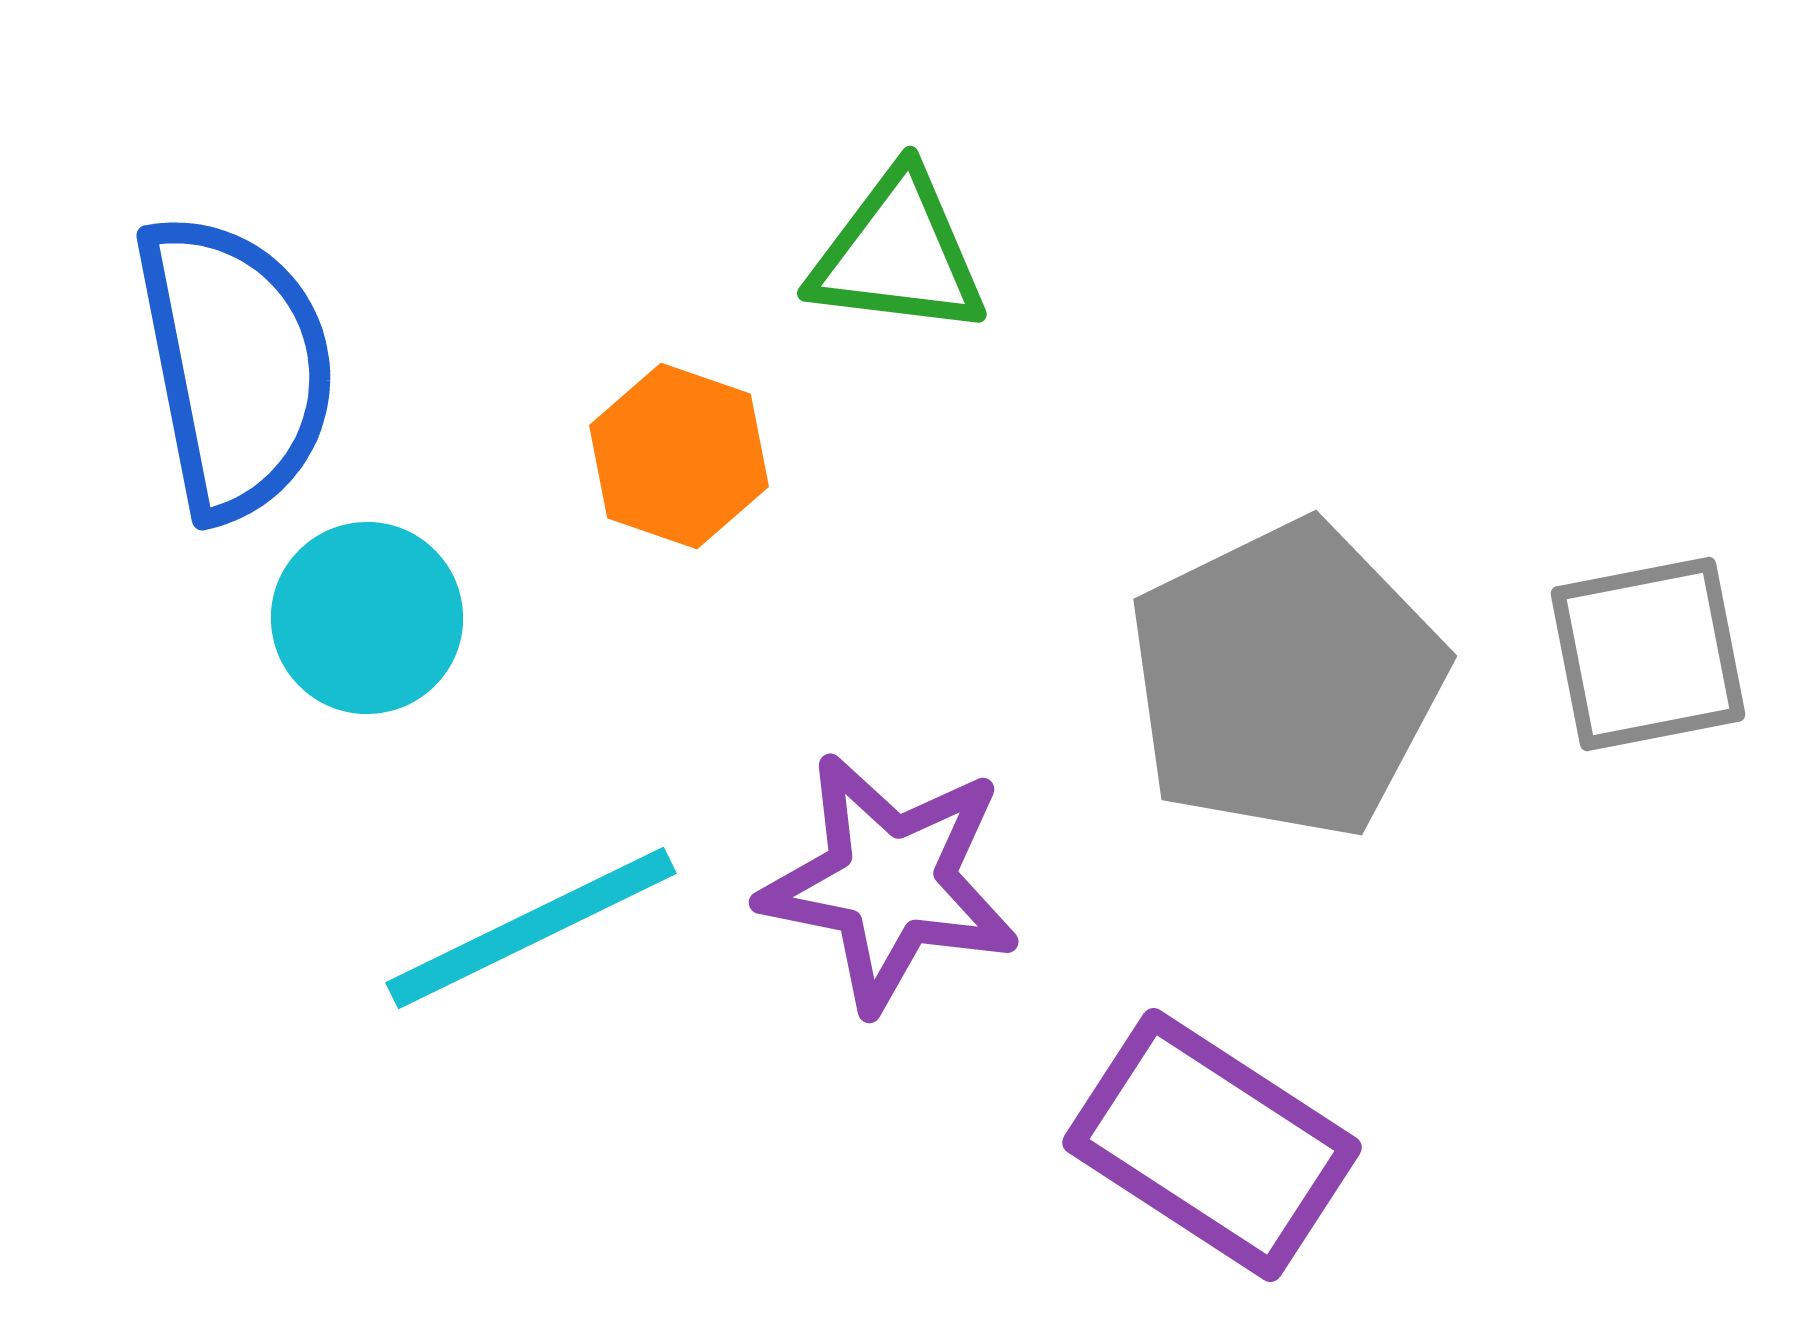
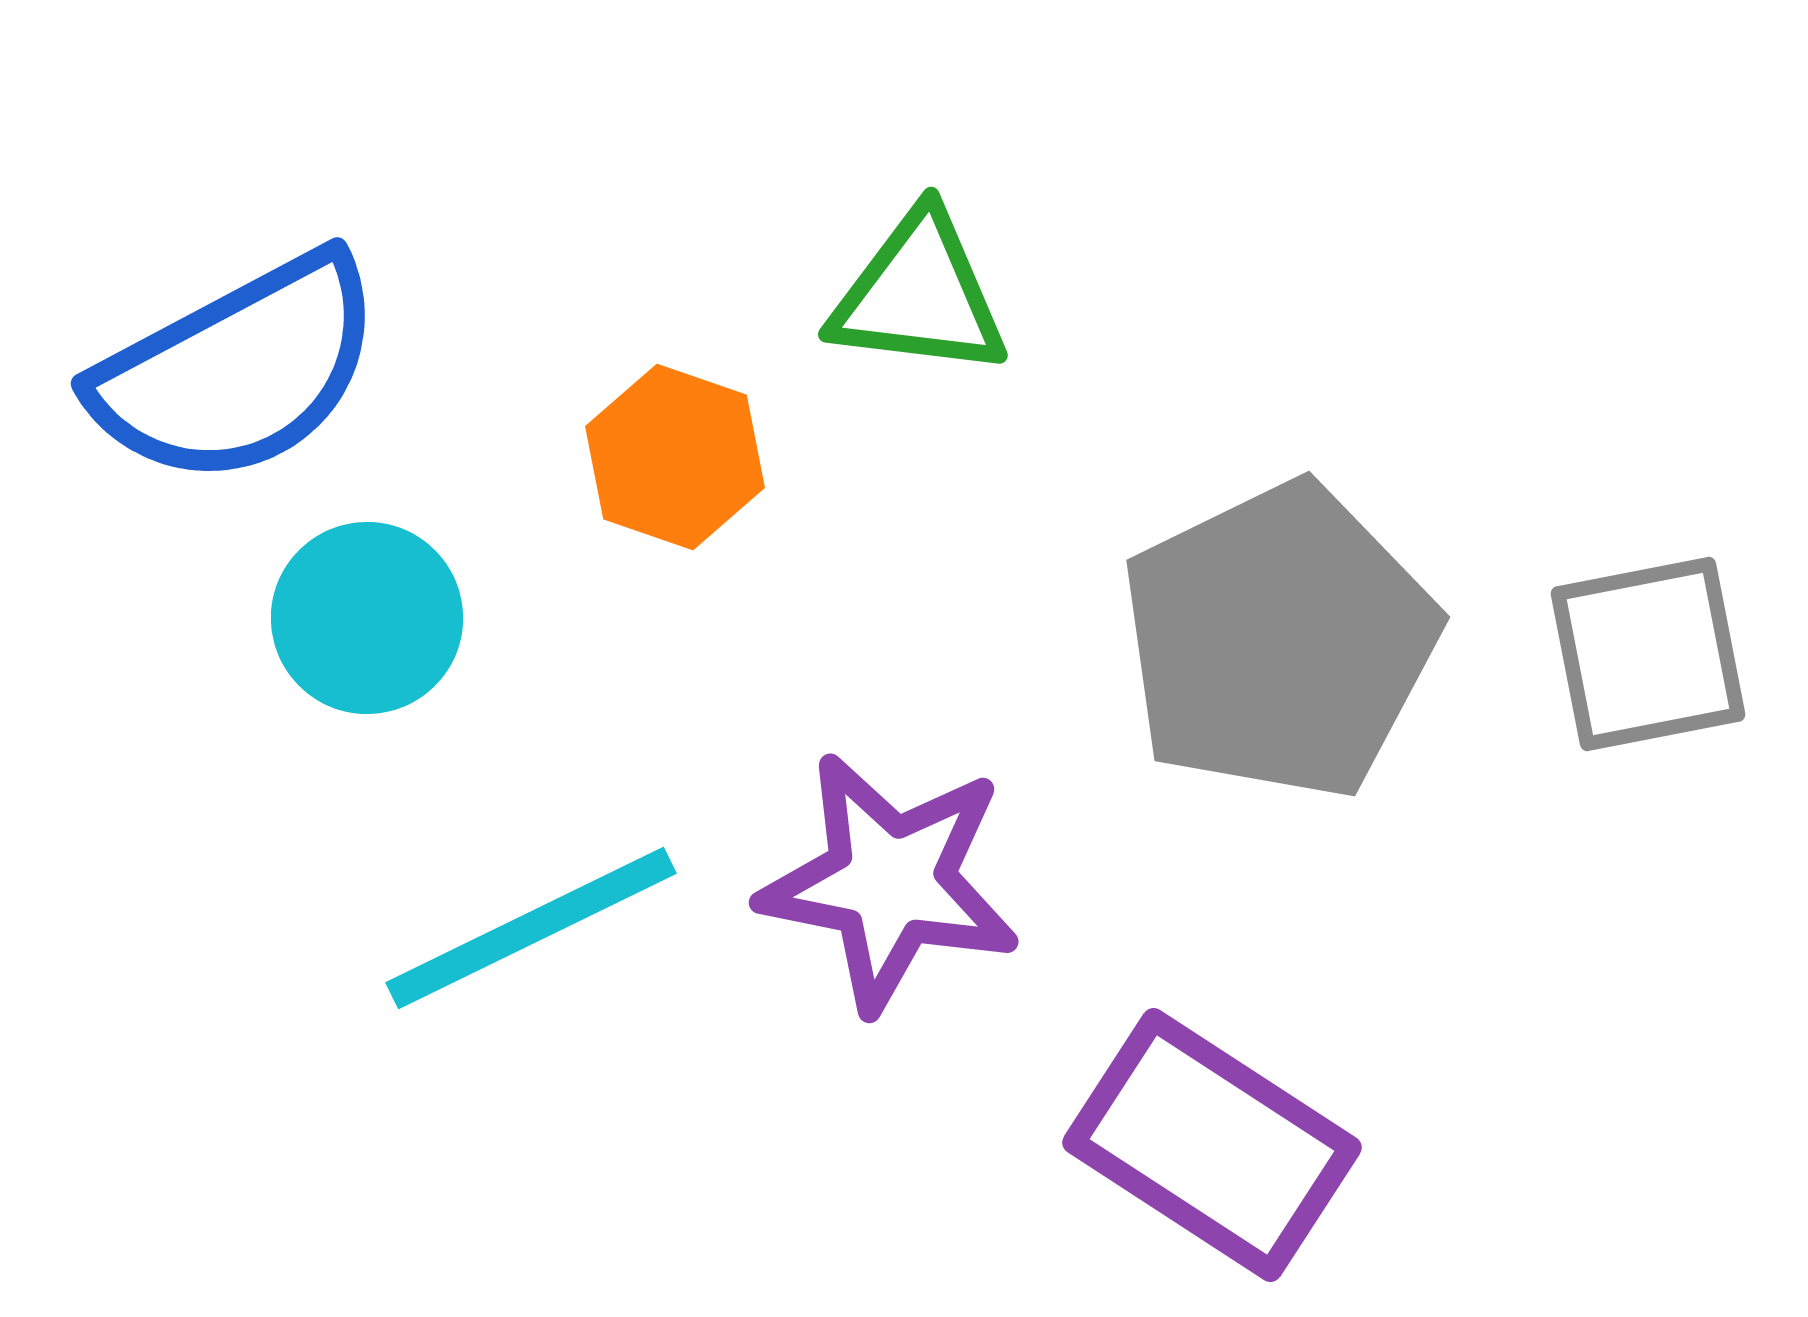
green triangle: moved 21 px right, 41 px down
blue semicircle: moved 3 px right, 4 px down; rotated 73 degrees clockwise
orange hexagon: moved 4 px left, 1 px down
gray pentagon: moved 7 px left, 39 px up
